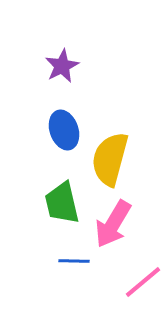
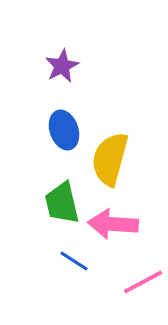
pink arrow: rotated 63 degrees clockwise
blue line: rotated 32 degrees clockwise
pink line: rotated 12 degrees clockwise
